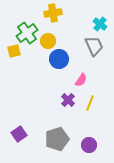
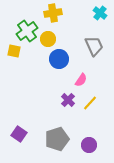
cyan cross: moved 11 px up
green cross: moved 2 px up
yellow circle: moved 2 px up
yellow square: rotated 24 degrees clockwise
yellow line: rotated 21 degrees clockwise
purple square: rotated 21 degrees counterclockwise
